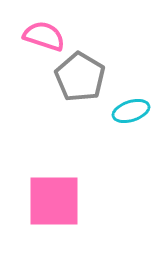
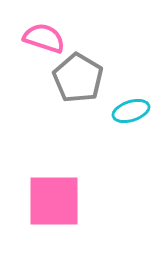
pink semicircle: moved 2 px down
gray pentagon: moved 2 px left, 1 px down
